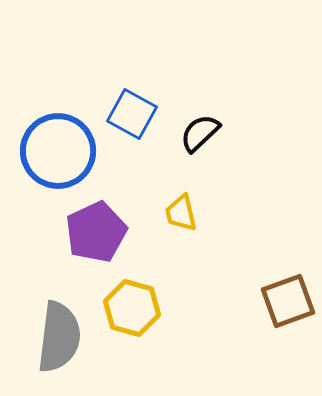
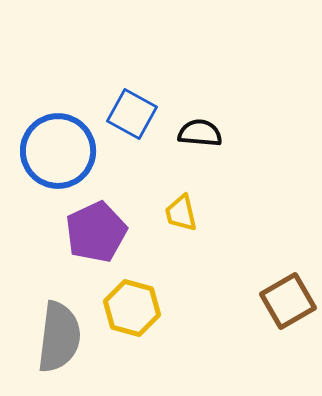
black semicircle: rotated 48 degrees clockwise
brown square: rotated 10 degrees counterclockwise
